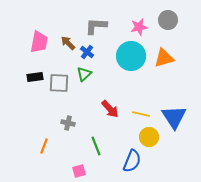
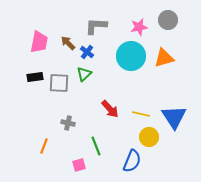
pink square: moved 6 px up
